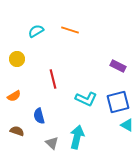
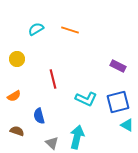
cyan semicircle: moved 2 px up
